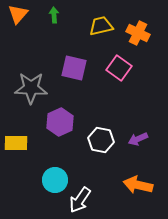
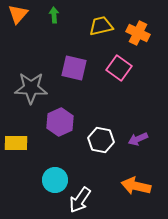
orange arrow: moved 2 px left, 1 px down
